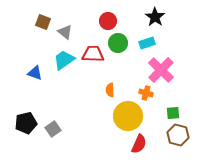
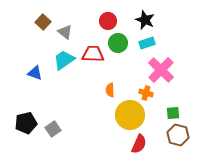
black star: moved 10 px left, 3 px down; rotated 12 degrees counterclockwise
brown square: rotated 21 degrees clockwise
yellow circle: moved 2 px right, 1 px up
